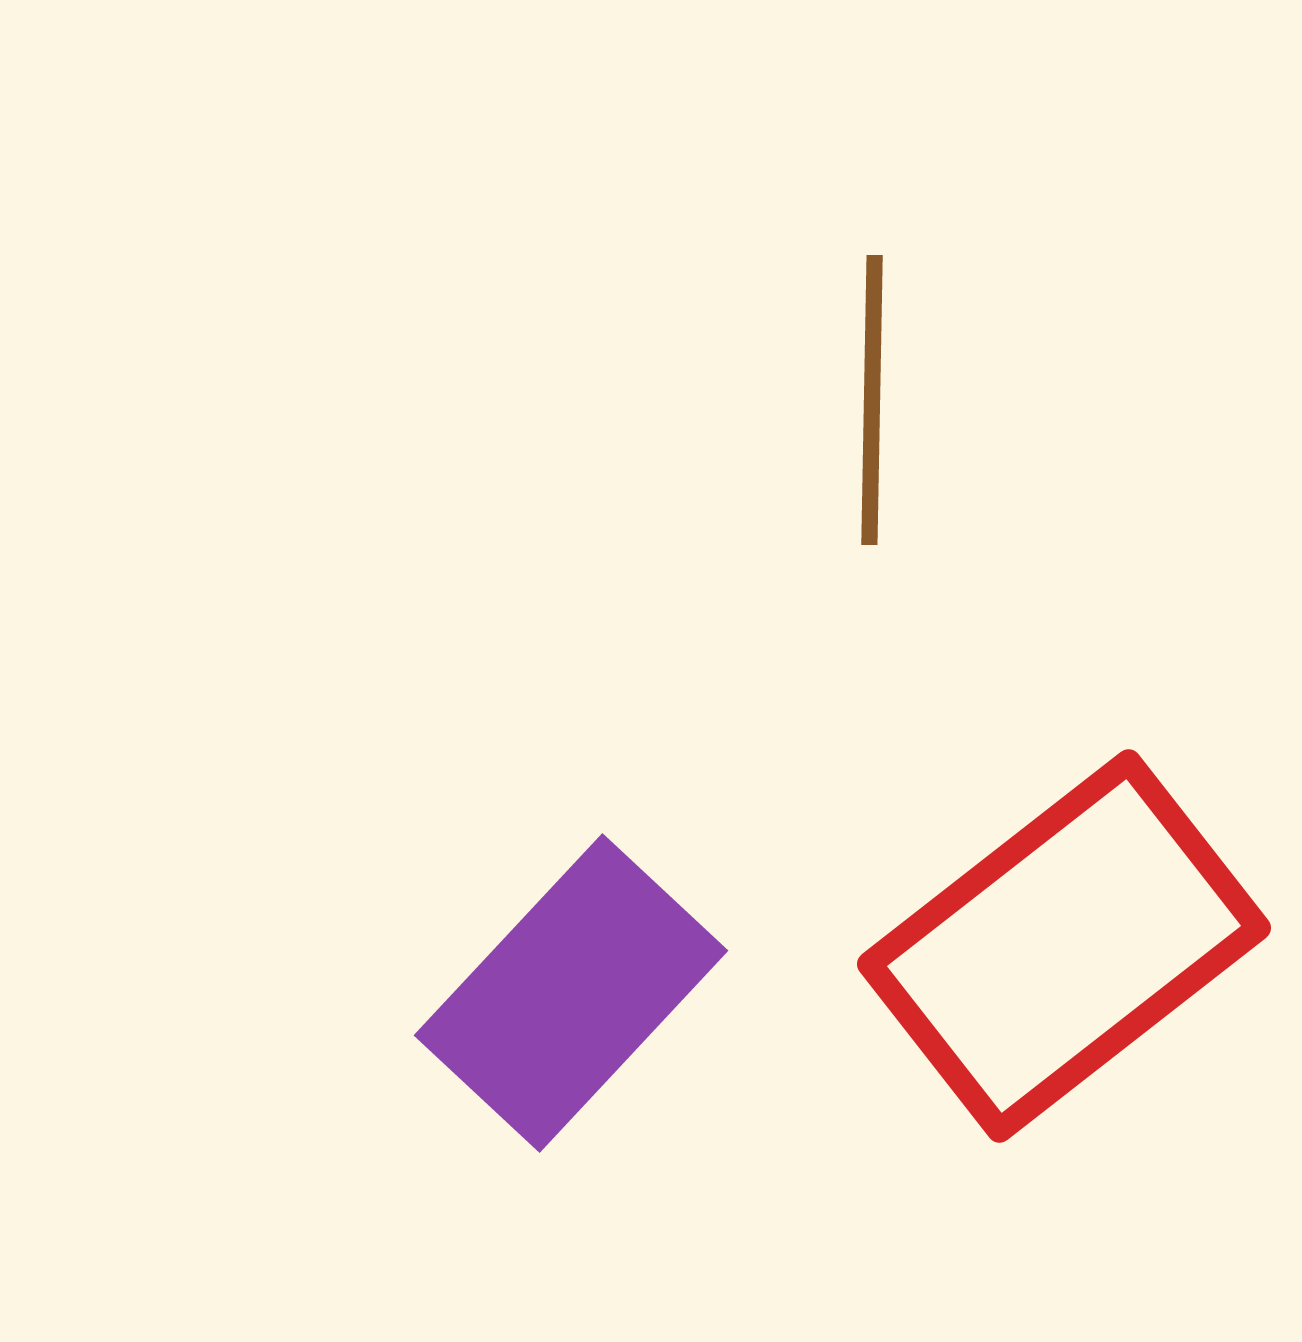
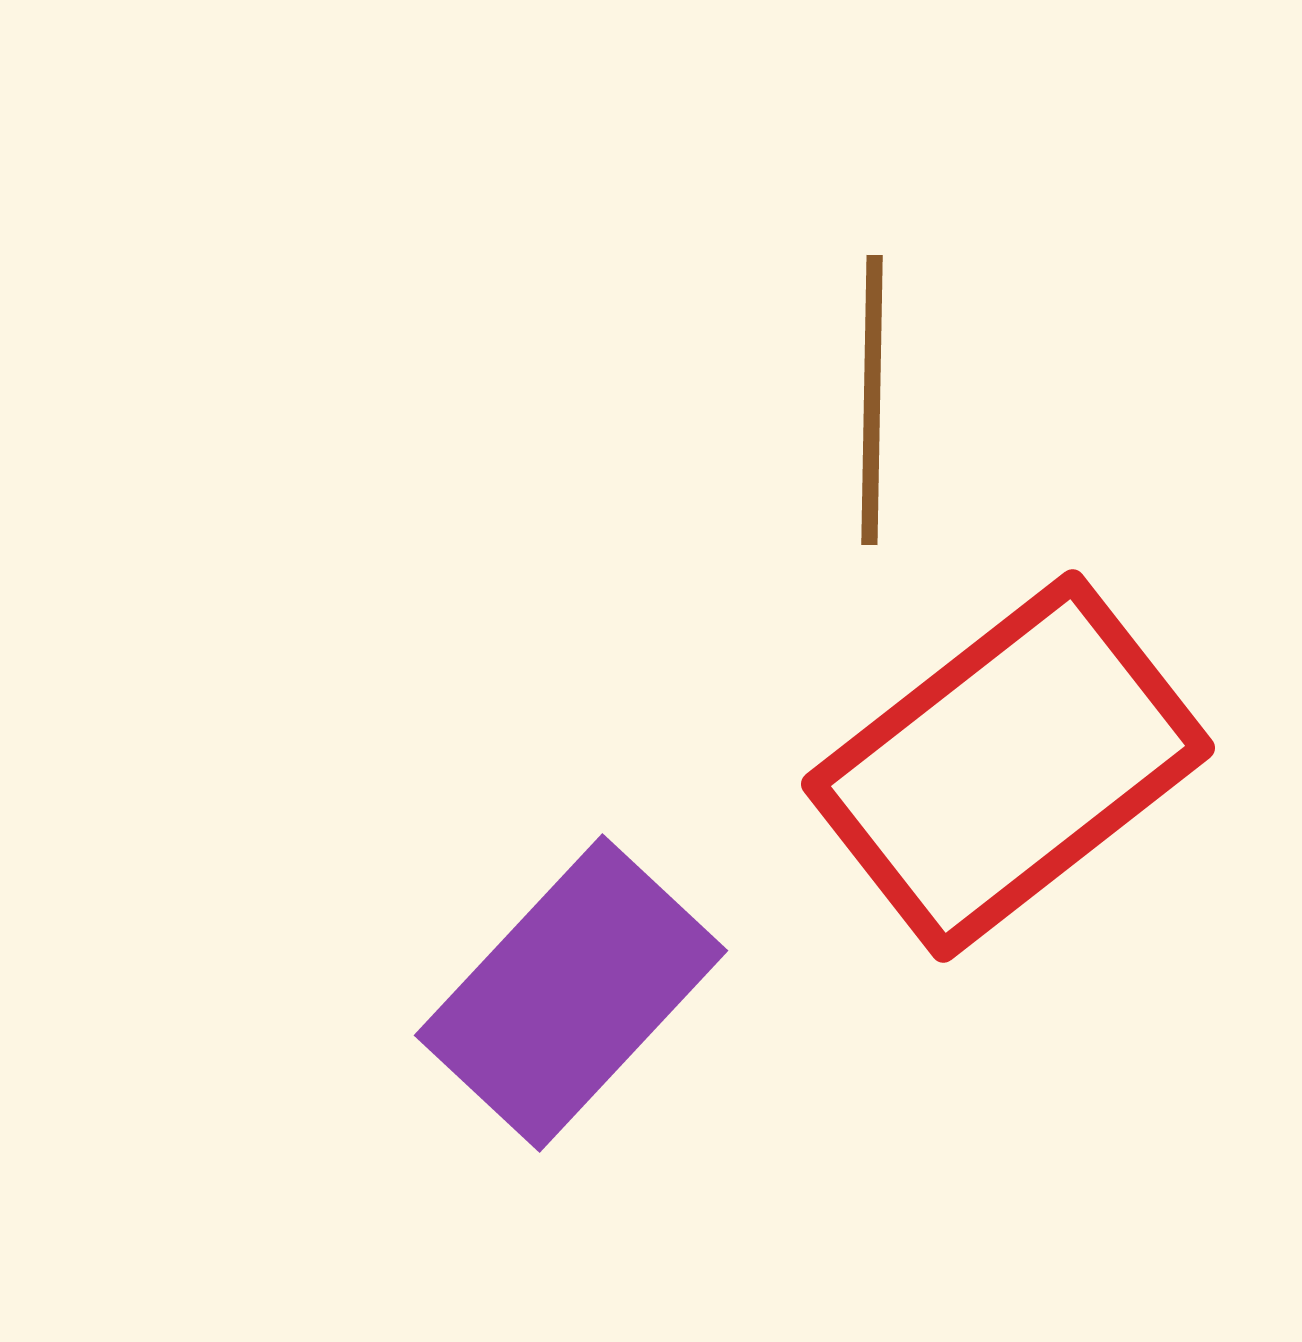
red rectangle: moved 56 px left, 180 px up
